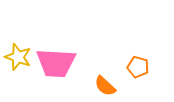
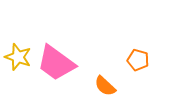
pink trapezoid: rotated 33 degrees clockwise
orange pentagon: moved 7 px up
